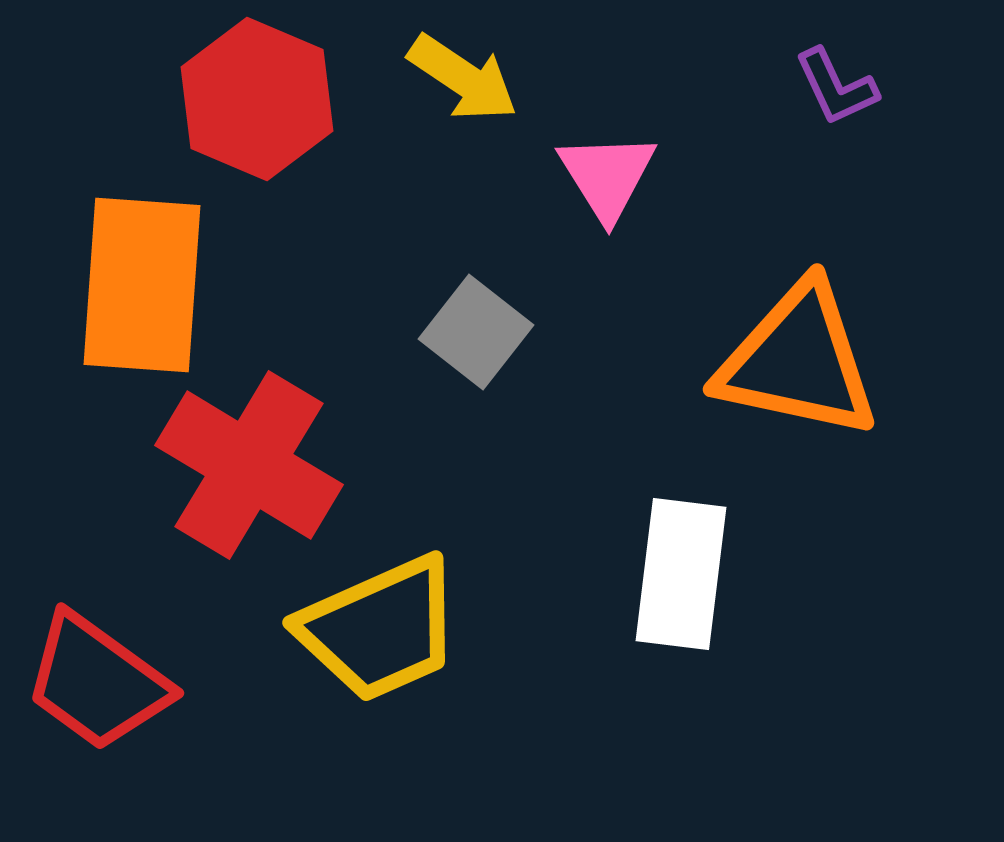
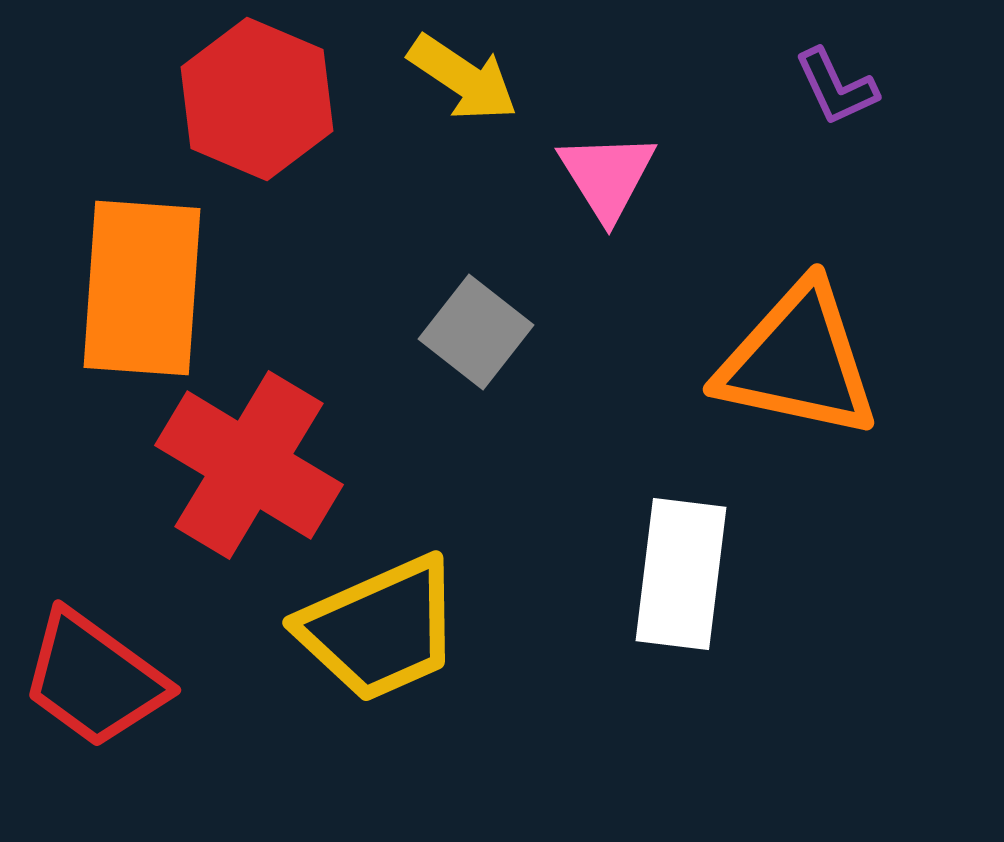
orange rectangle: moved 3 px down
red trapezoid: moved 3 px left, 3 px up
